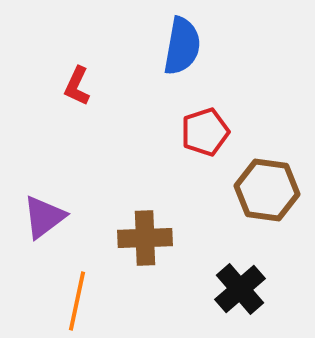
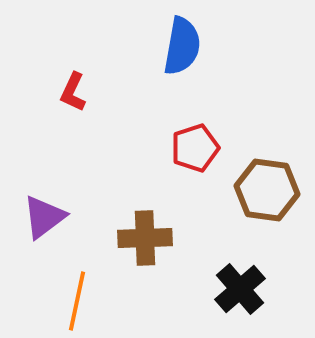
red L-shape: moved 4 px left, 6 px down
red pentagon: moved 10 px left, 16 px down
